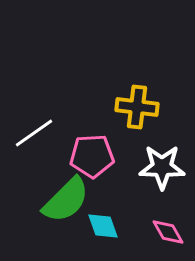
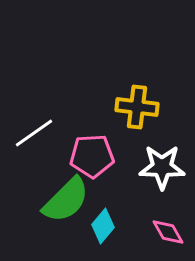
cyan diamond: rotated 60 degrees clockwise
